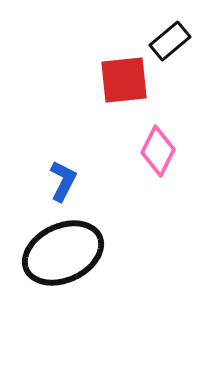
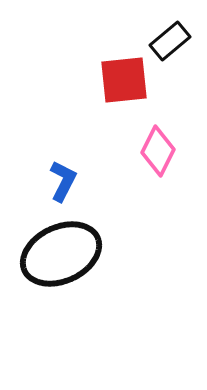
black ellipse: moved 2 px left, 1 px down
